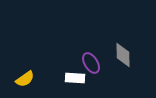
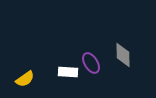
white rectangle: moved 7 px left, 6 px up
